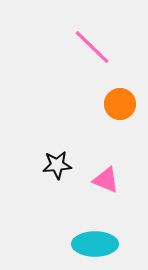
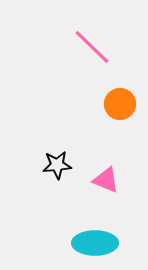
cyan ellipse: moved 1 px up
